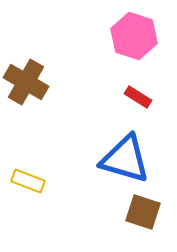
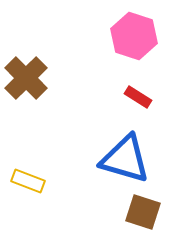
brown cross: moved 4 px up; rotated 15 degrees clockwise
